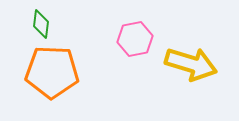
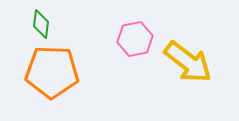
yellow arrow: moved 3 px left, 2 px up; rotated 21 degrees clockwise
